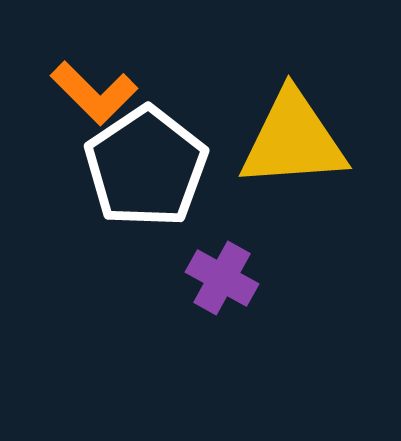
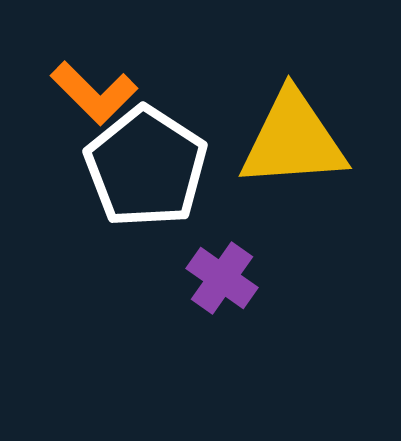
white pentagon: rotated 5 degrees counterclockwise
purple cross: rotated 6 degrees clockwise
